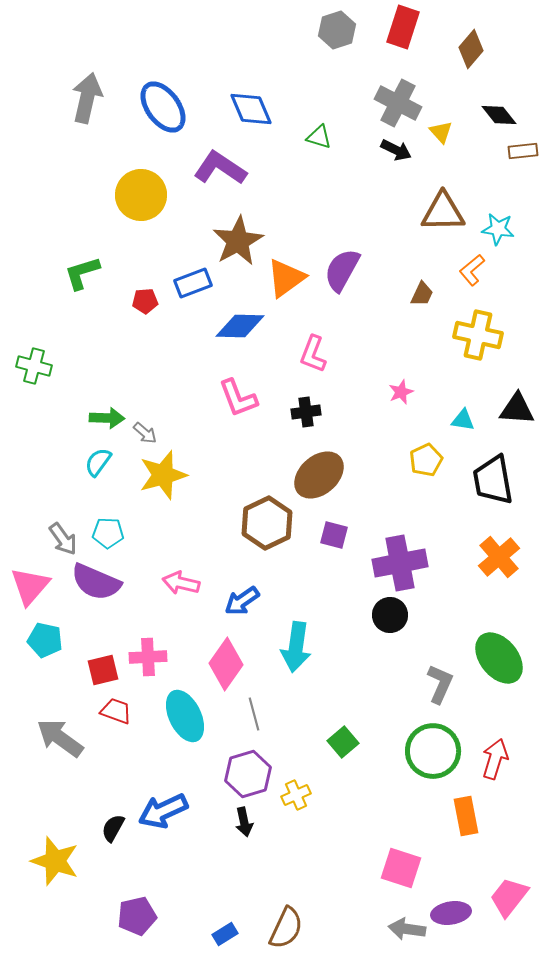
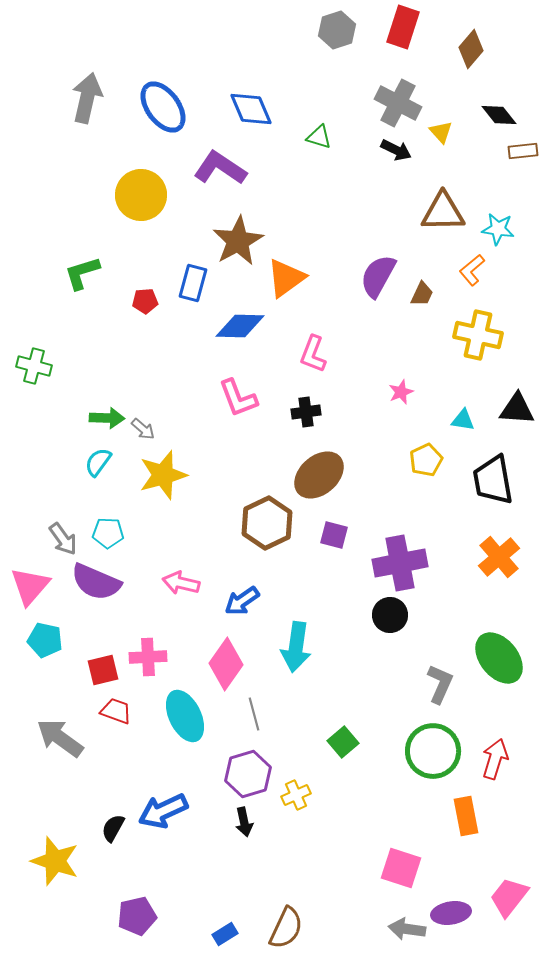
purple semicircle at (342, 270): moved 36 px right, 6 px down
blue rectangle at (193, 283): rotated 54 degrees counterclockwise
gray arrow at (145, 433): moved 2 px left, 4 px up
